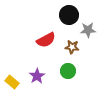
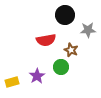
black circle: moved 4 px left
red semicircle: rotated 18 degrees clockwise
brown star: moved 1 px left, 3 px down; rotated 16 degrees clockwise
green circle: moved 7 px left, 4 px up
yellow rectangle: rotated 56 degrees counterclockwise
